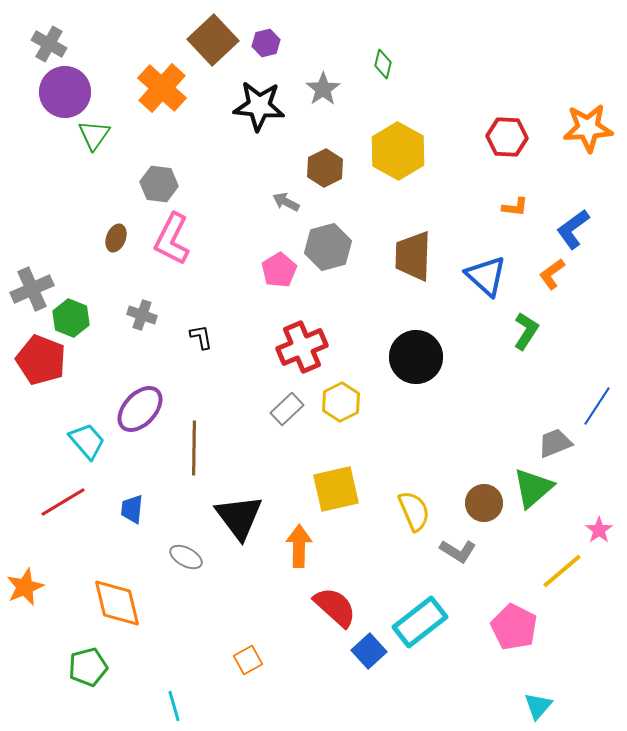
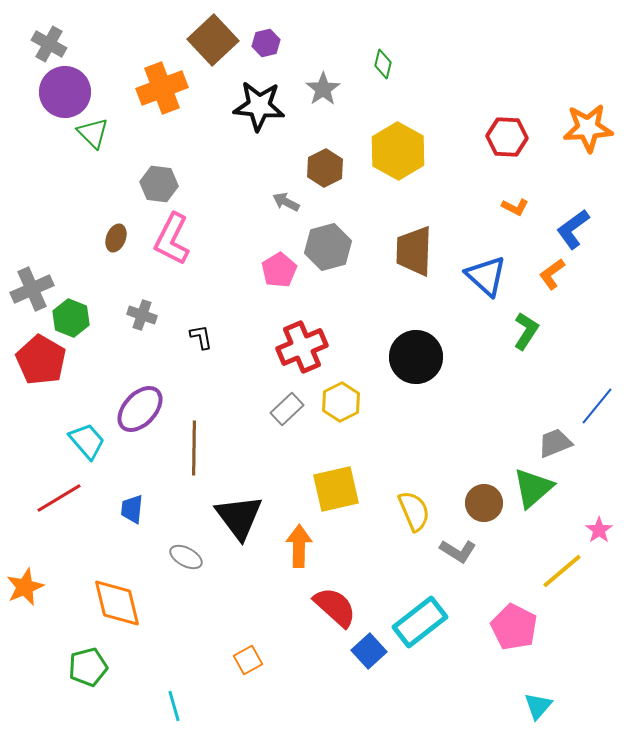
orange cross at (162, 88): rotated 27 degrees clockwise
green triangle at (94, 135): moved 1 px left, 2 px up; rotated 20 degrees counterclockwise
orange L-shape at (515, 207): rotated 20 degrees clockwise
brown trapezoid at (413, 256): moved 1 px right, 5 px up
red pentagon at (41, 360): rotated 9 degrees clockwise
blue line at (597, 406): rotated 6 degrees clockwise
red line at (63, 502): moved 4 px left, 4 px up
